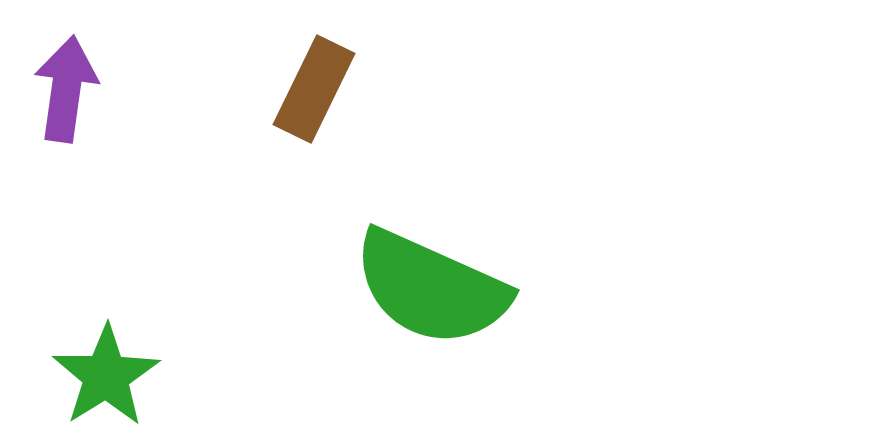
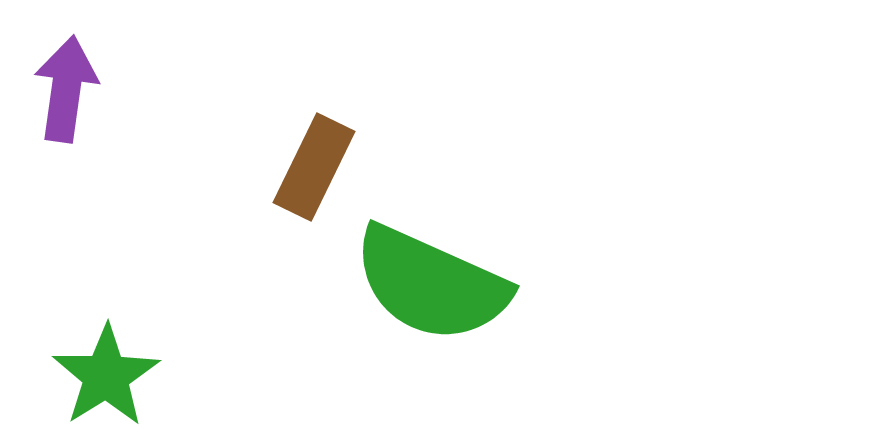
brown rectangle: moved 78 px down
green semicircle: moved 4 px up
